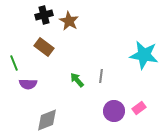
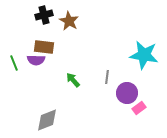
brown rectangle: rotated 30 degrees counterclockwise
gray line: moved 6 px right, 1 px down
green arrow: moved 4 px left
purple semicircle: moved 8 px right, 24 px up
purple circle: moved 13 px right, 18 px up
